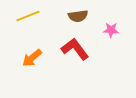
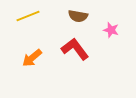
brown semicircle: rotated 18 degrees clockwise
pink star: rotated 14 degrees clockwise
